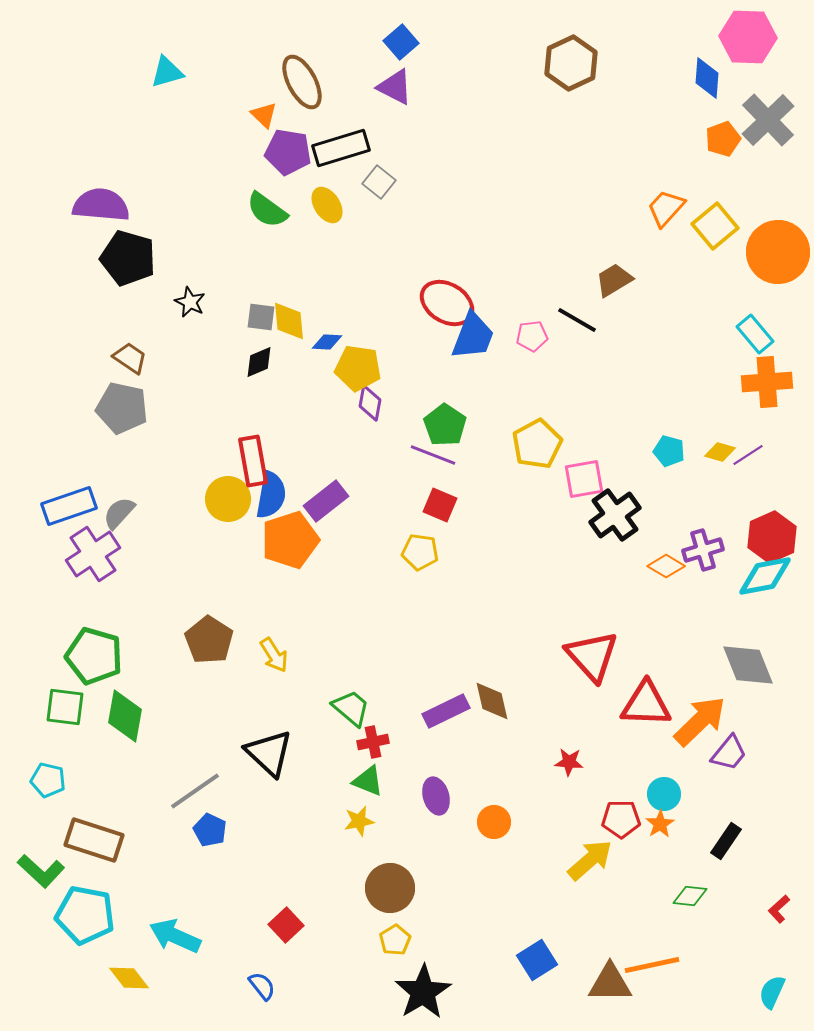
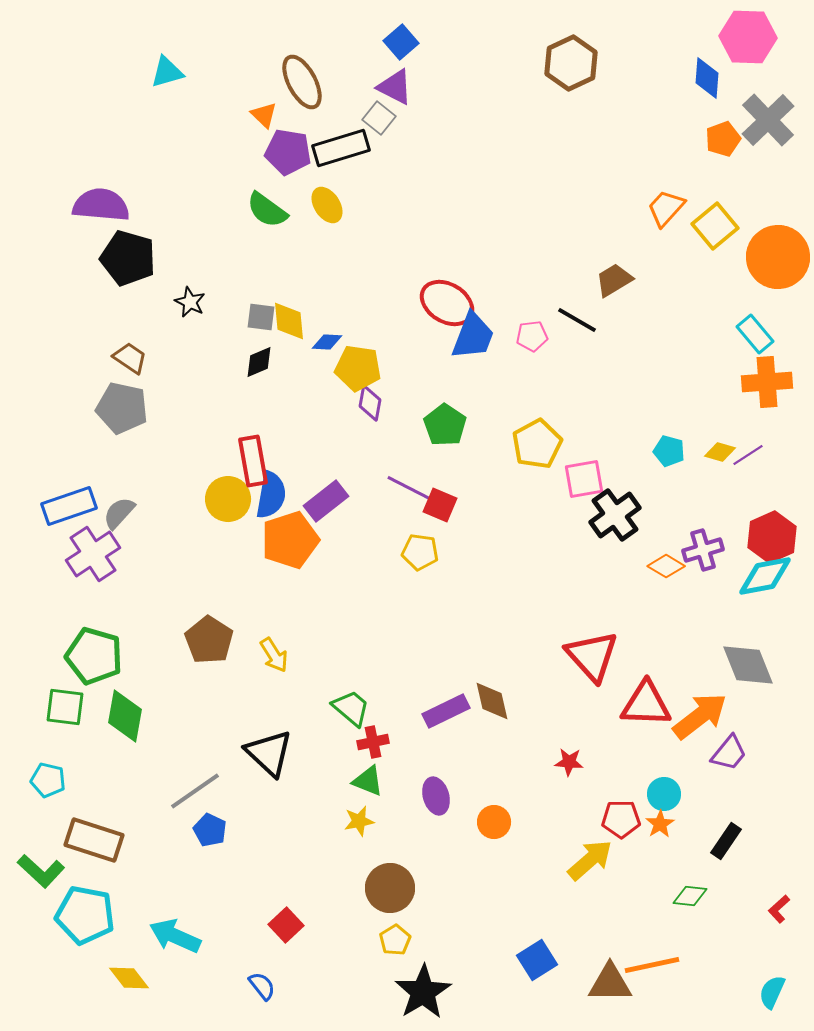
gray square at (379, 182): moved 64 px up
orange circle at (778, 252): moved 5 px down
purple line at (433, 455): moved 24 px left, 33 px down; rotated 6 degrees clockwise
orange arrow at (700, 721): moved 5 px up; rotated 6 degrees clockwise
